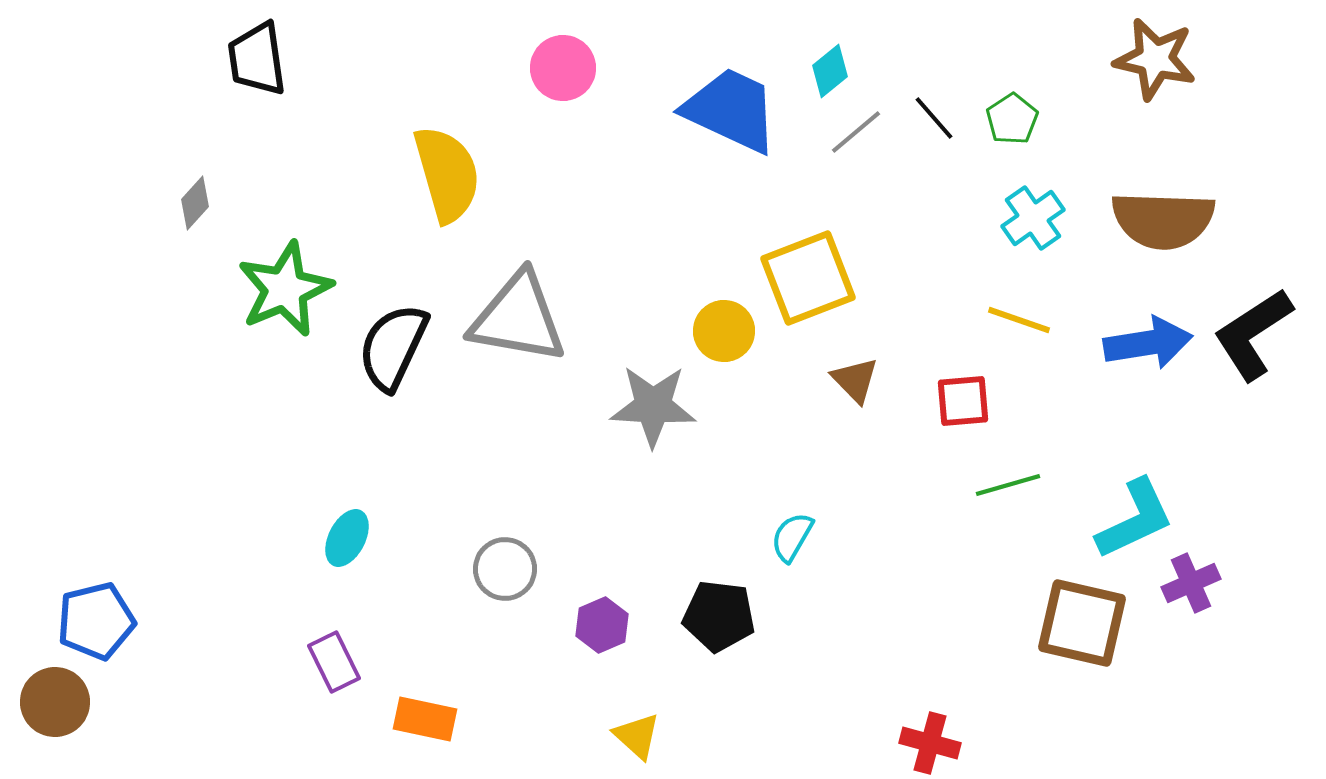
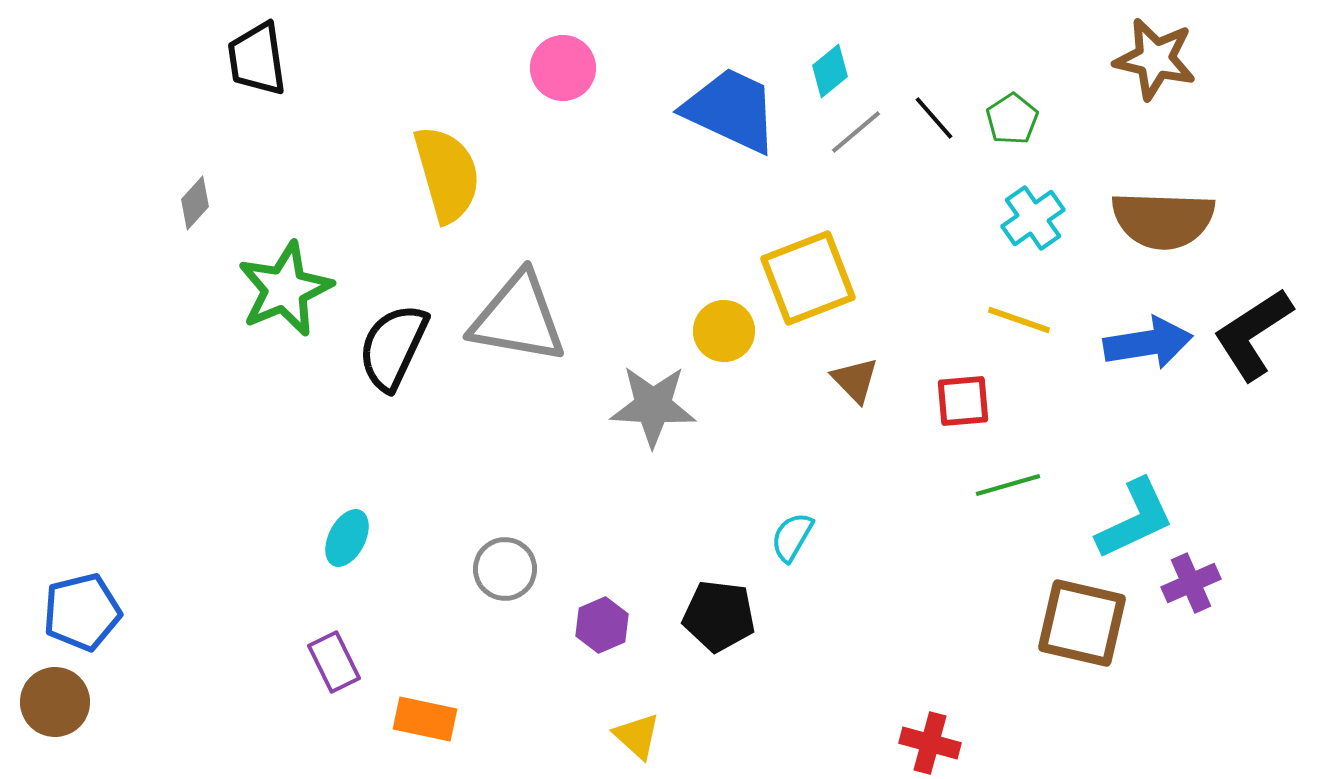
blue pentagon: moved 14 px left, 9 px up
